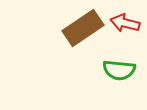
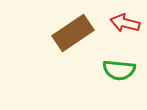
brown rectangle: moved 10 px left, 5 px down
